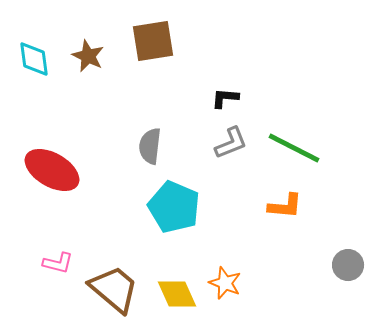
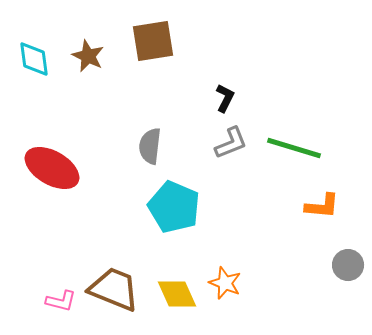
black L-shape: rotated 112 degrees clockwise
green line: rotated 10 degrees counterclockwise
red ellipse: moved 2 px up
orange L-shape: moved 37 px right
pink L-shape: moved 3 px right, 38 px down
brown trapezoid: rotated 18 degrees counterclockwise
